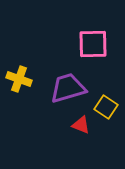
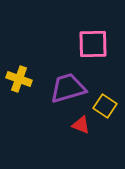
yellow square: moved 1 px left, 1 px up
